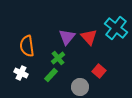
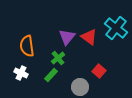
red triangle: rotated 12 degrees counterclockwise
